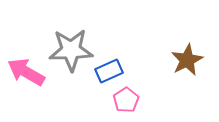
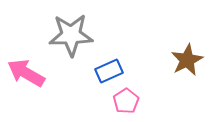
gray star: moved 15 px up
pink arrow: moved 1 px down
pink pentagon: moved 1 px down
